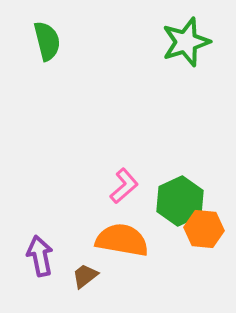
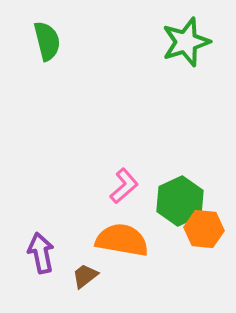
purple arrow: moved 1 px right, 3 px up
